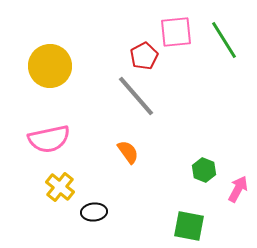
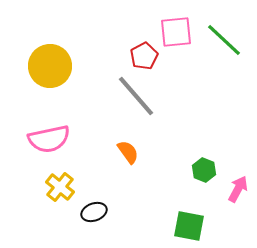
green line: rotated 15 degrees counterclockwise
black ellipse: rotated 15 degrees counterclockwise
